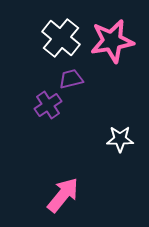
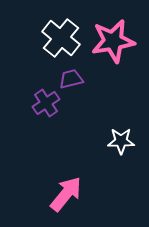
pink star: moved 1 px right
purple cross: moved 2 px left, 2 px up
white star: moved 1 px right, 2 px down
pink arrow: moved 3 px right, 1 px up
